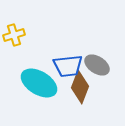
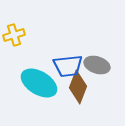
gray ellipse: rotated 15 degrees counterclockwise
brown diamond: moved 2 px left
